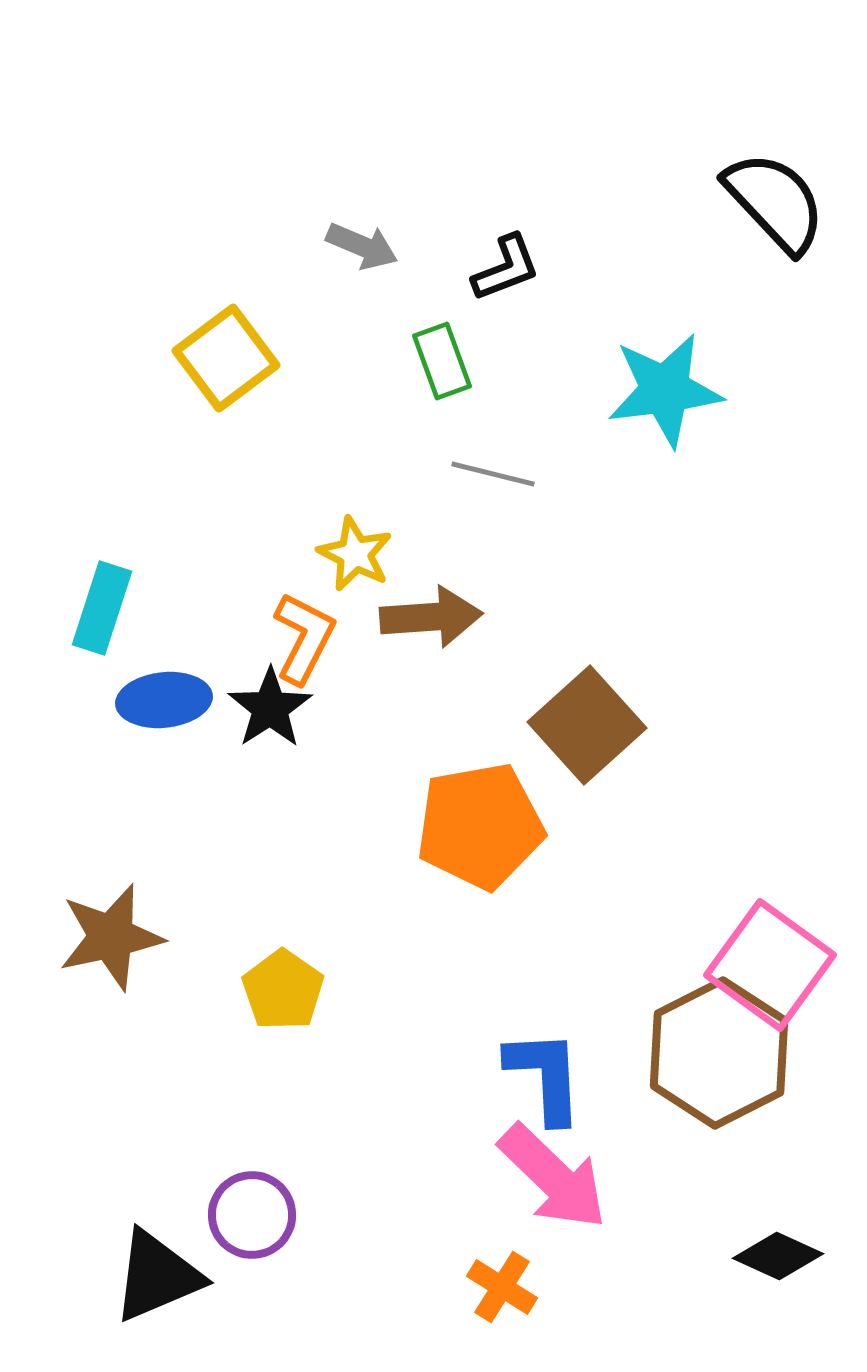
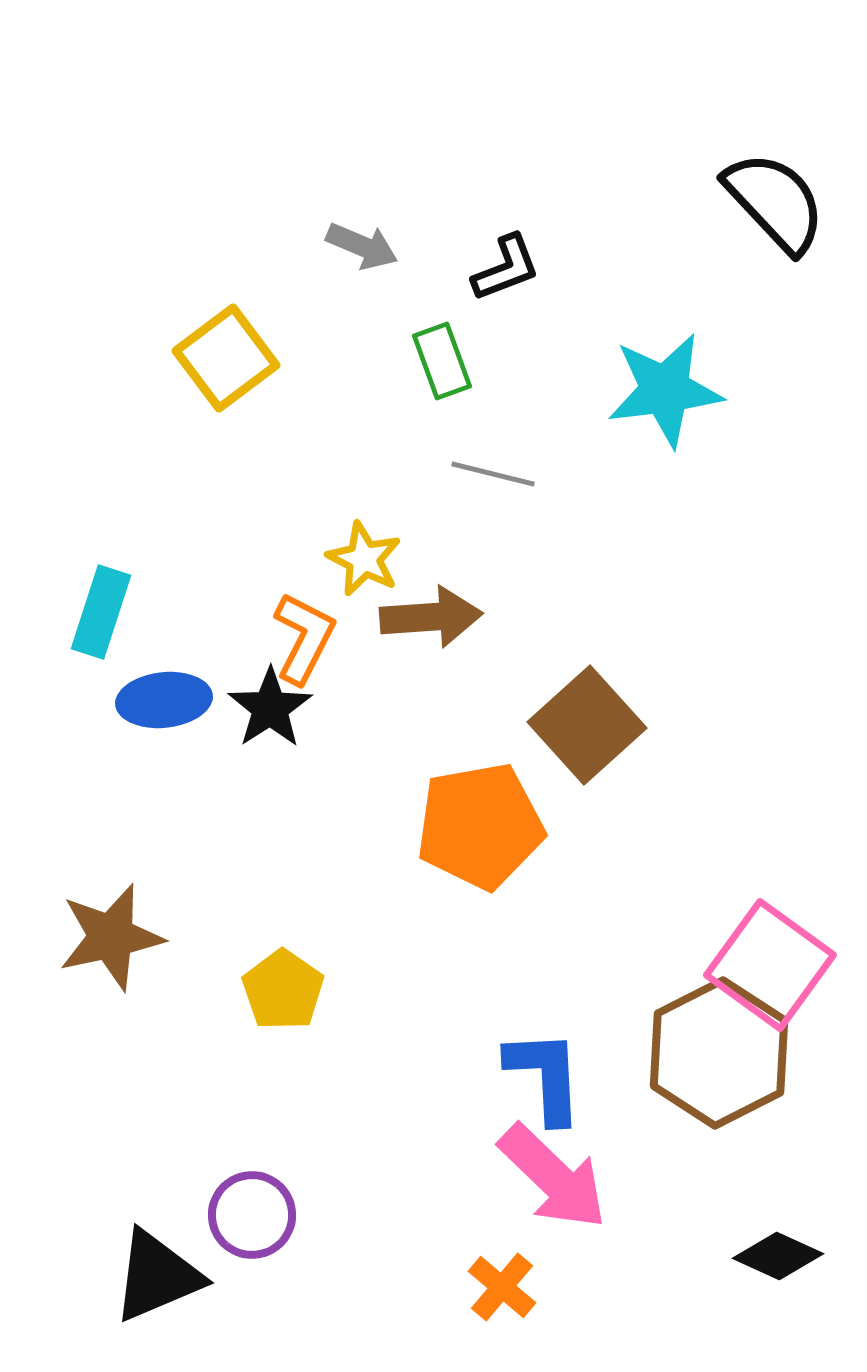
yellow star: moved 9 px right, 5 px down
cyan rectangle: moved 1 px left, 4 px down
orange cross: rotated 8 degrees clockwise
